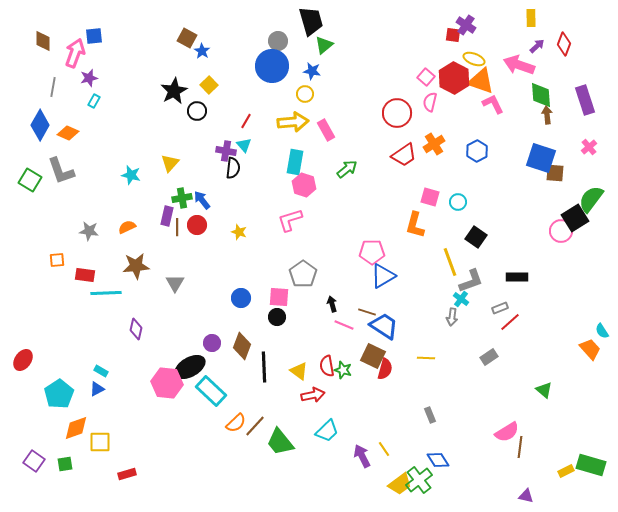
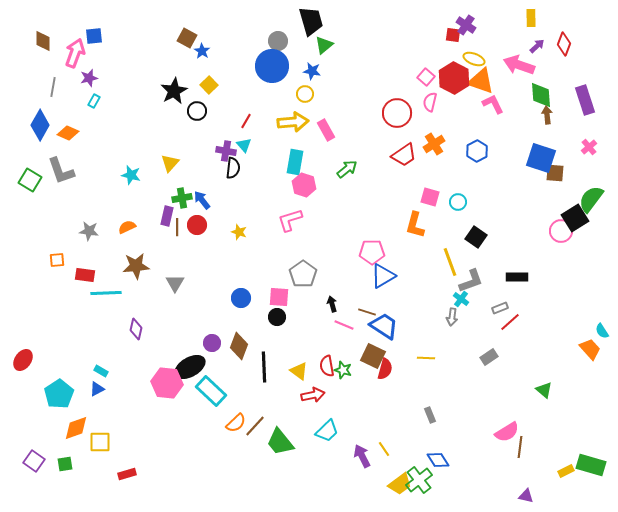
brown diamond at (242, 346): moved 3 px left
